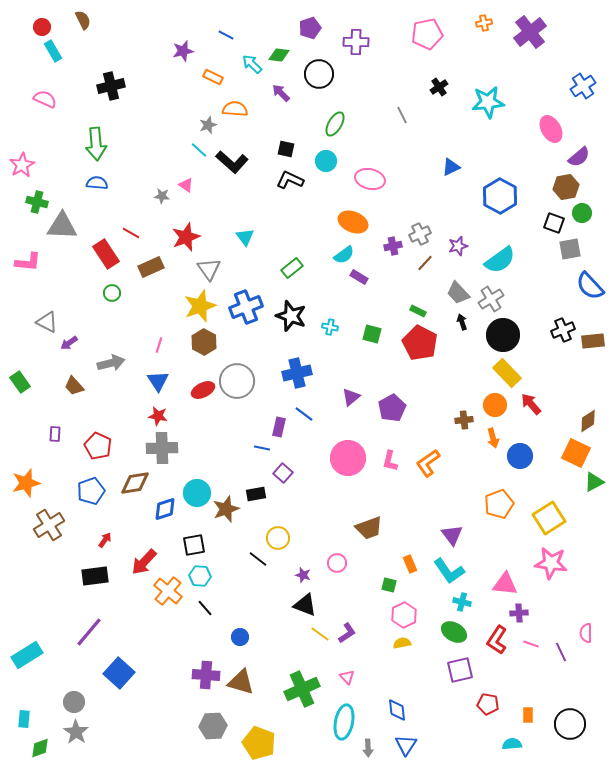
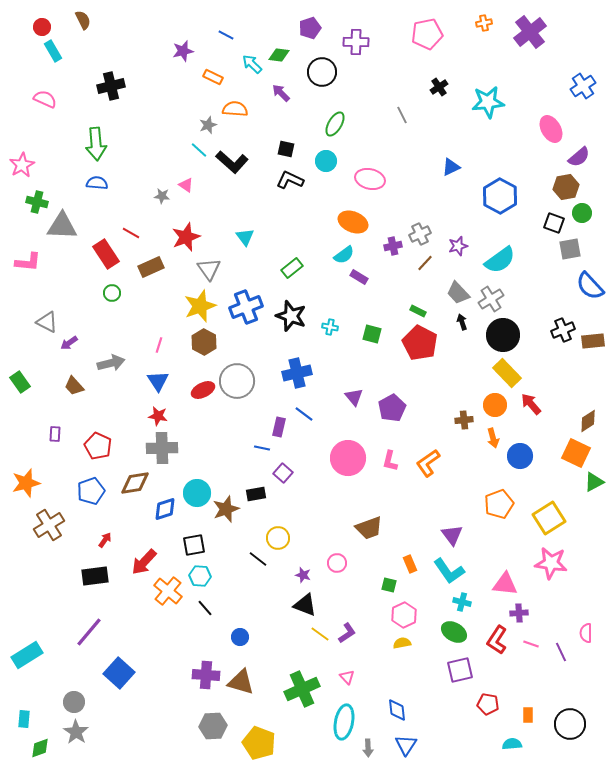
black circle at (319, 74): moved 3 px right, 2 px up
purple triangle at (351, 397): moved 3 px right; rotated 30 degrees counterclockwise
